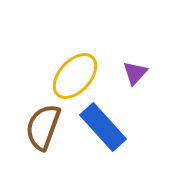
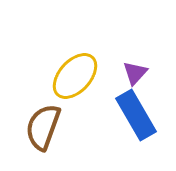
blue rectangle: moved 33 px right, 12 px up; rotated 12 degrees clockwise
